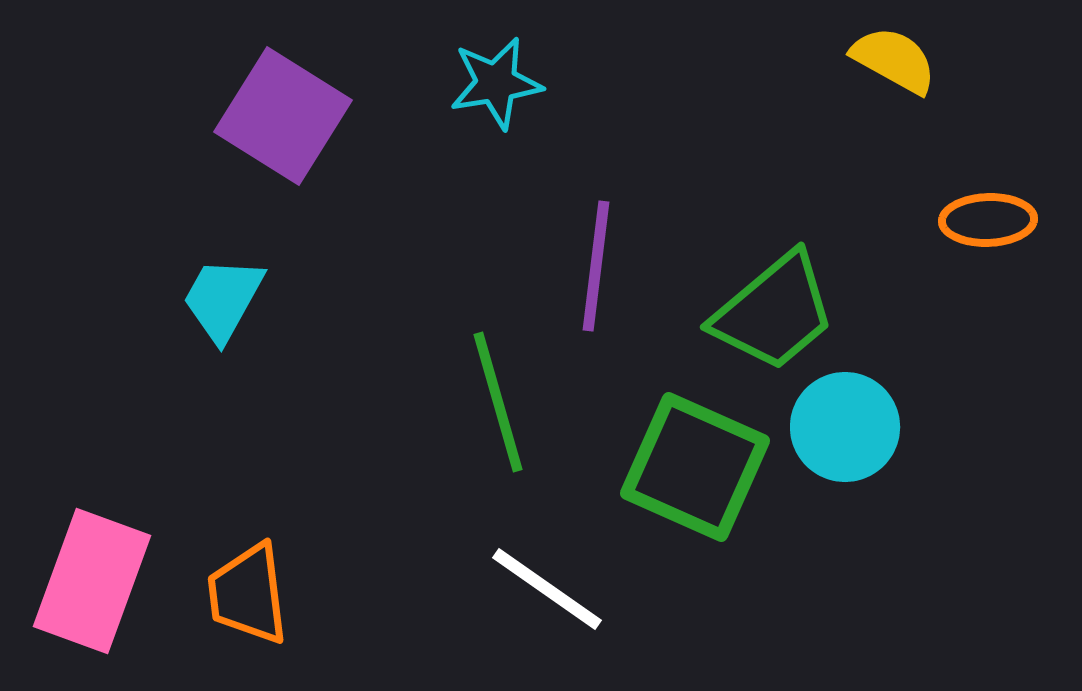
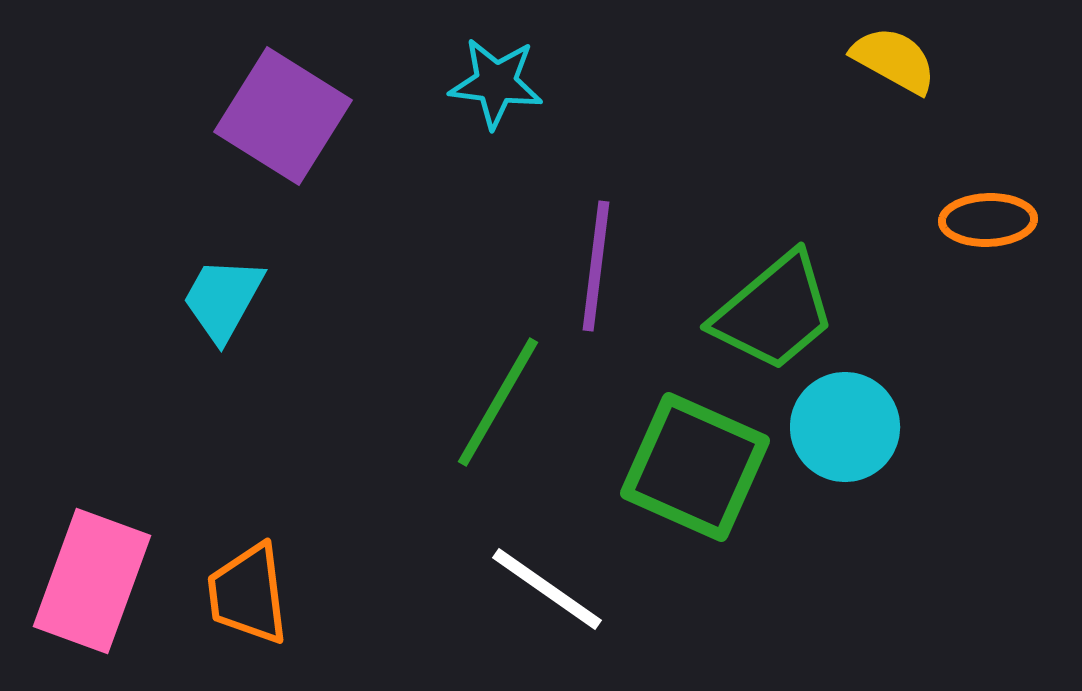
cyan star: rotated 16 degrees clockwise
green line: rotated 46 degrees clockwise
